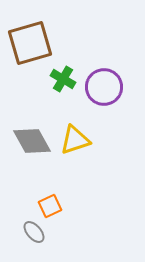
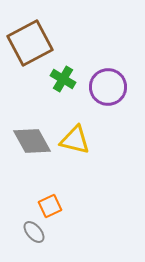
brown square: rotated 12 degrees counterclockwise
purple circle: moved 4 px right
yellow triangle: rotated 32 degrees clockwise
